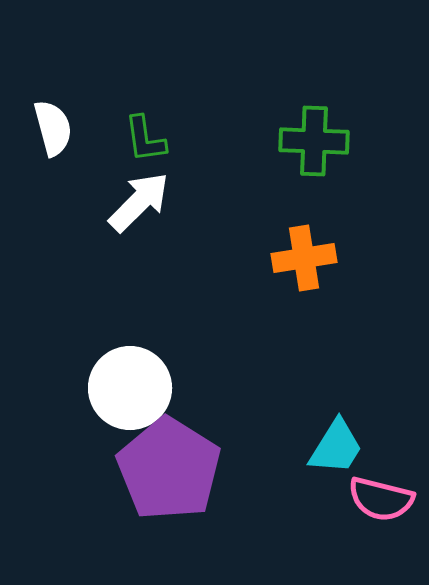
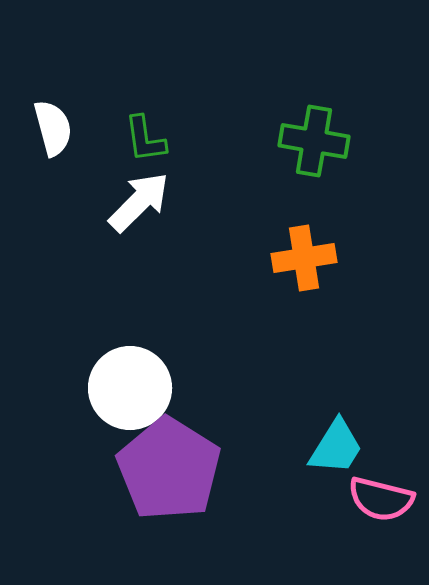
green cross: rotated 8 degrees clockwise
